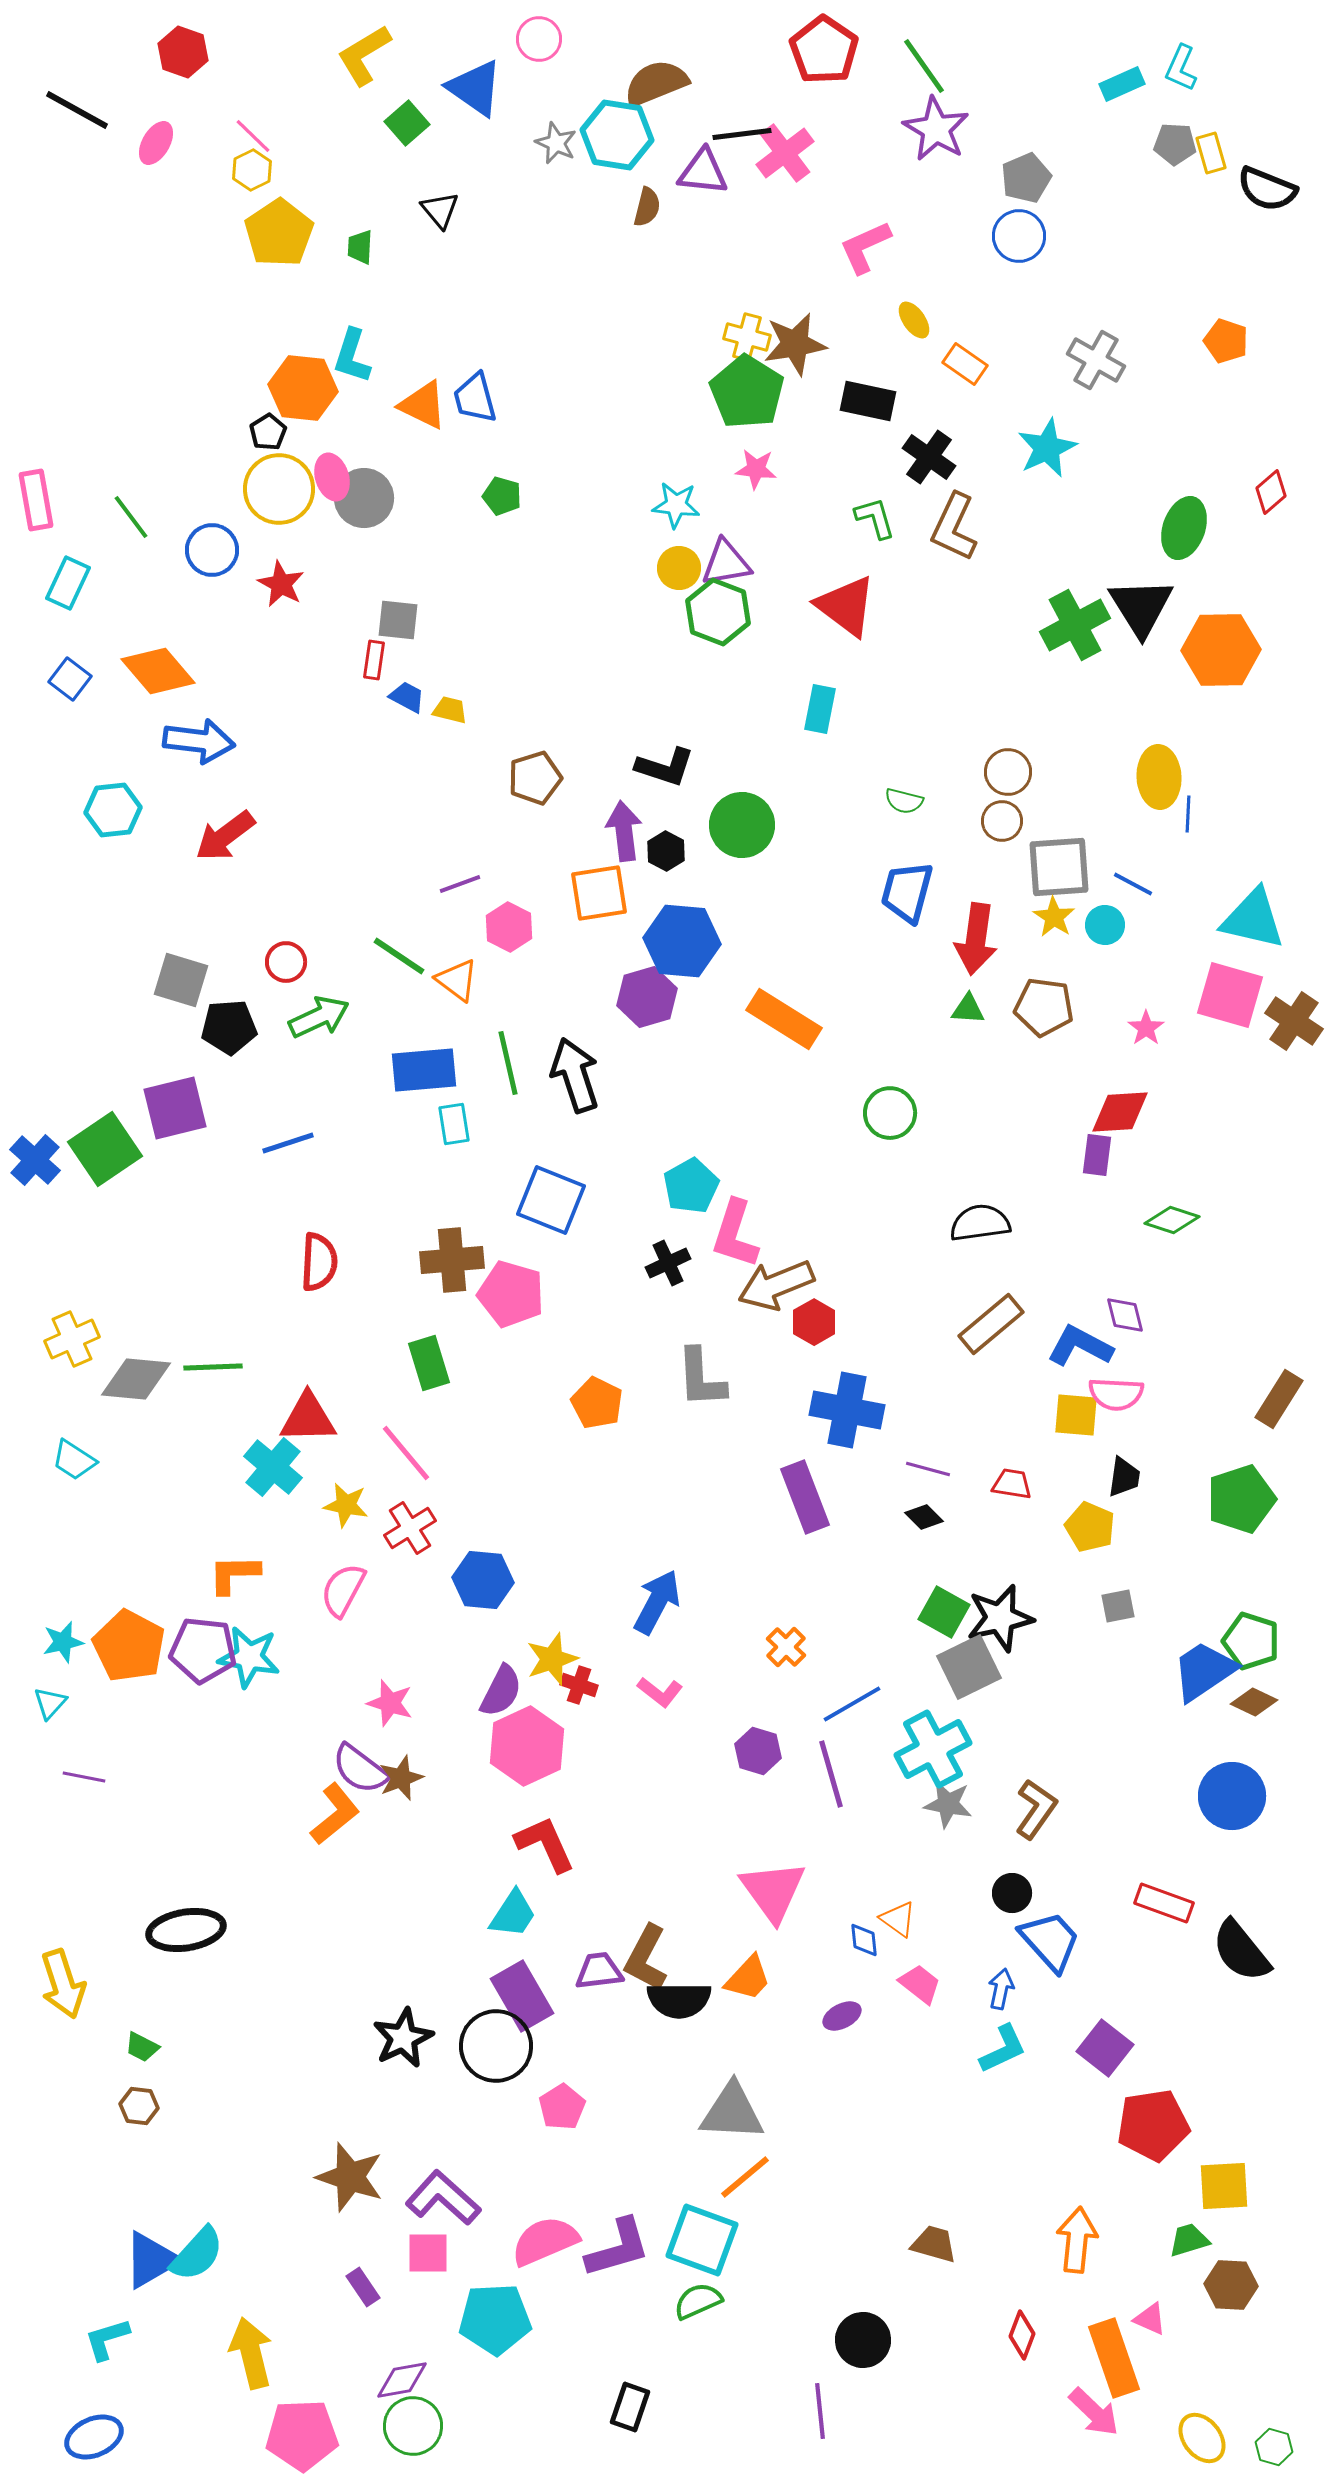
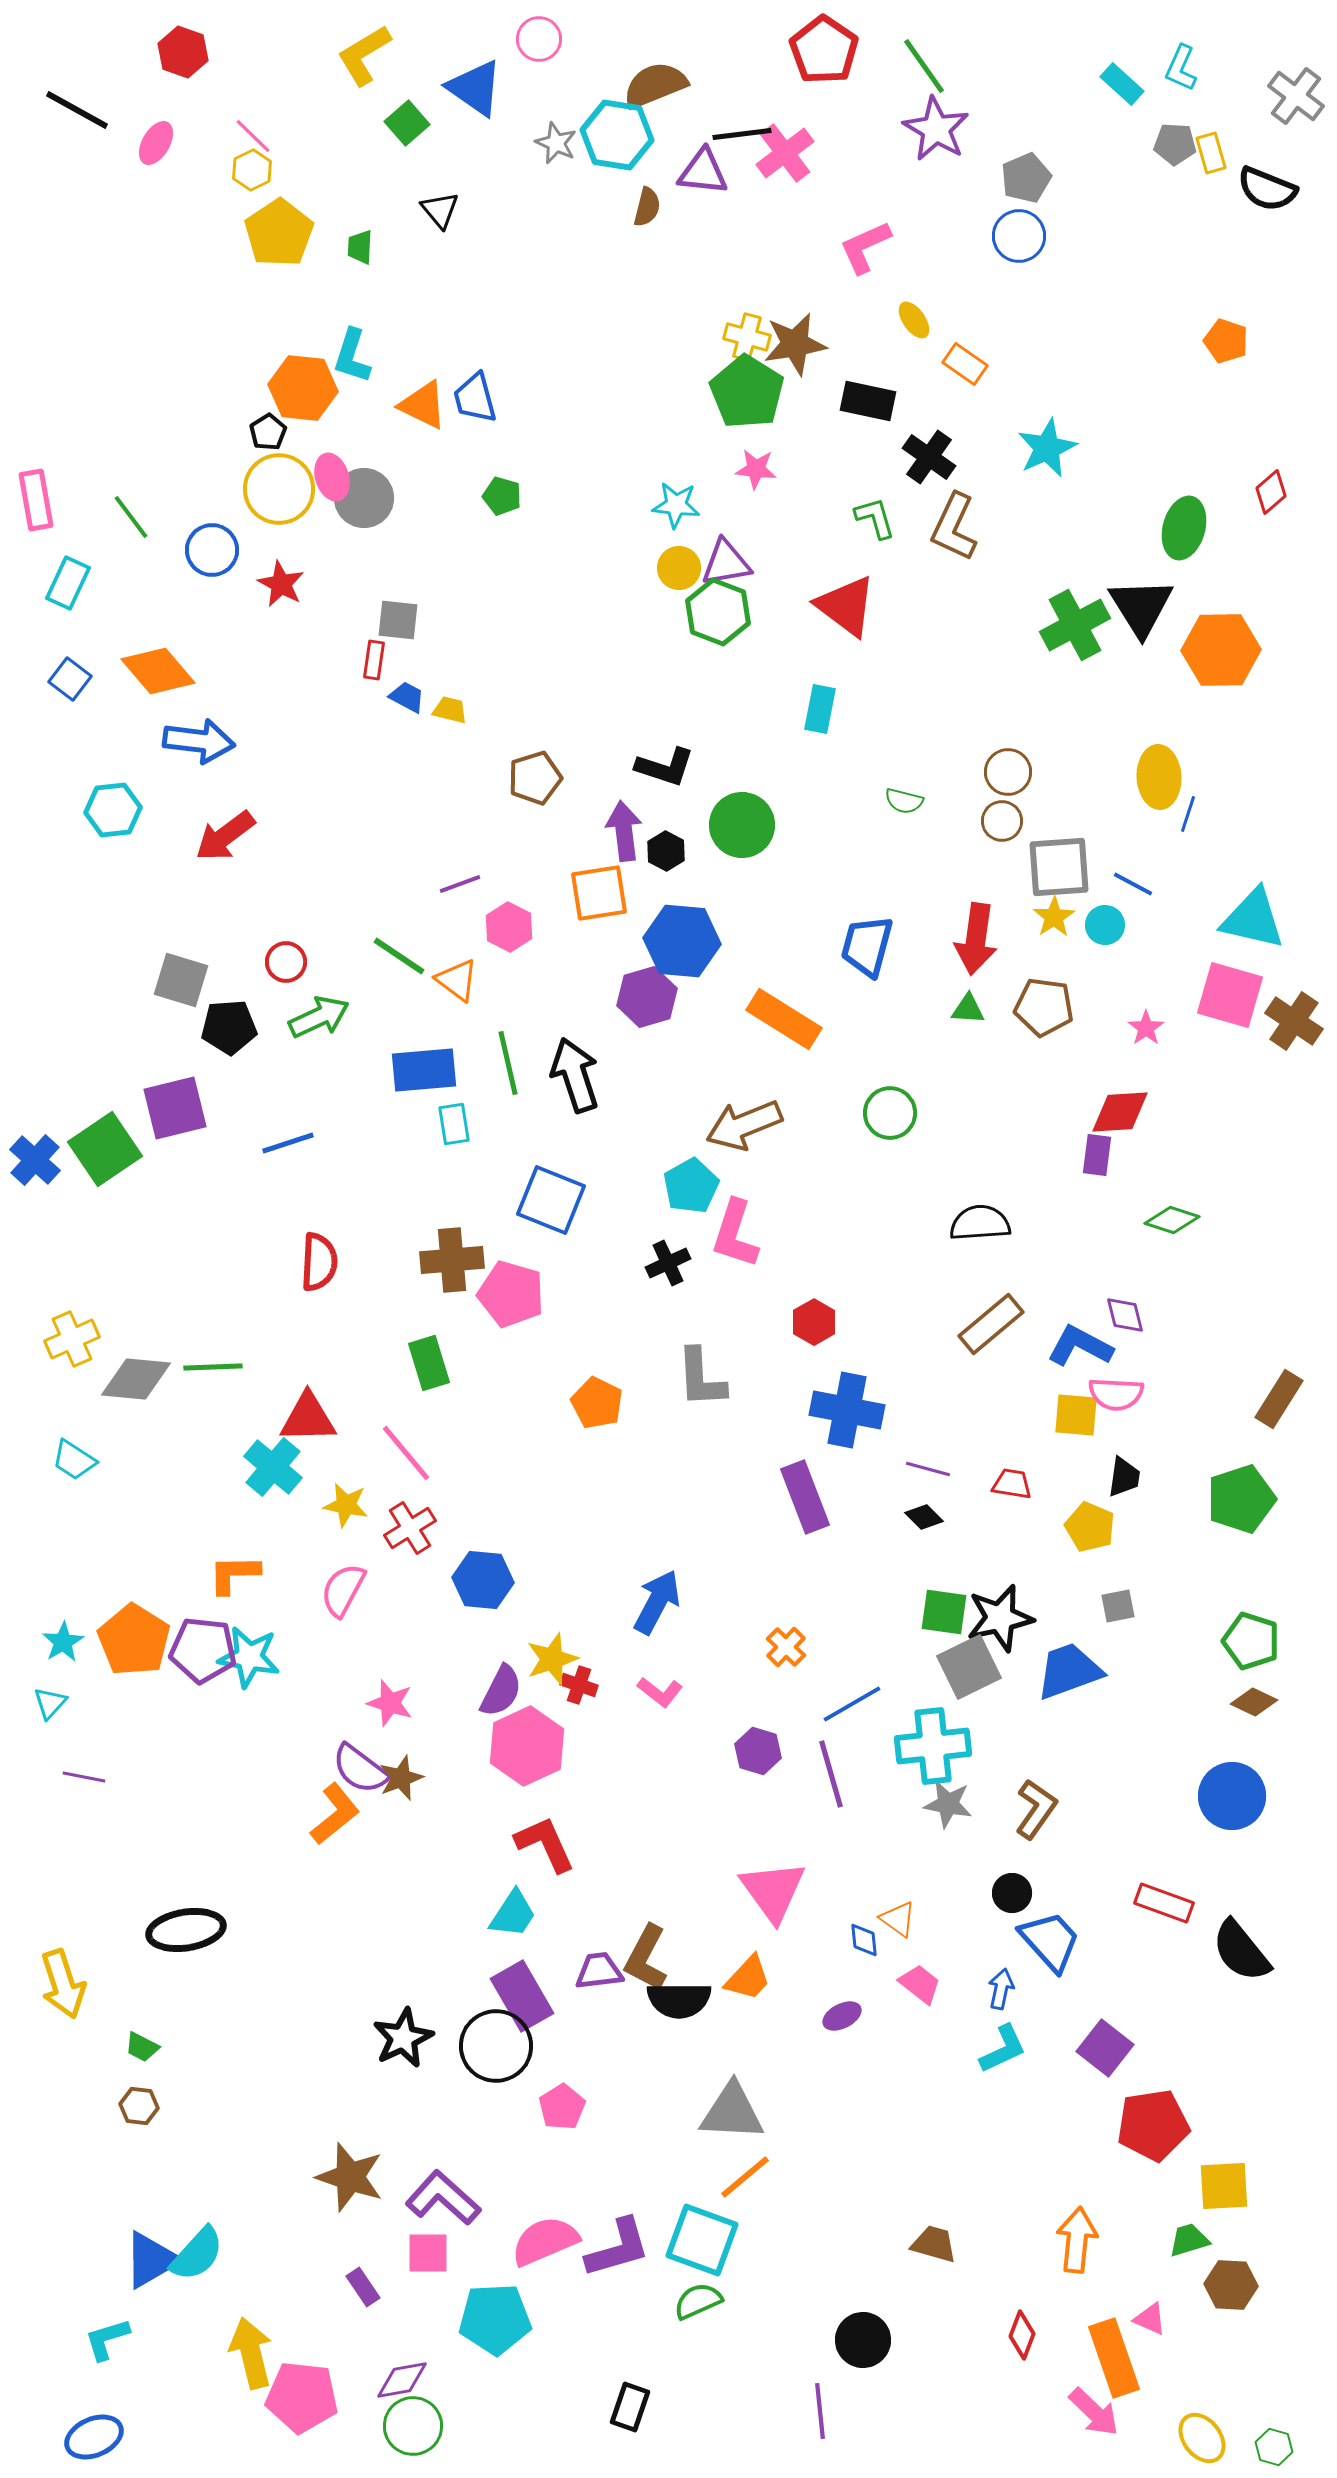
brown semicircle at (656, 83): moved 1 px left, 2 px down
cyan rectangle at (1122, 84): rotated 66 degrees clockwise
gray cross at (1096, 360): moved 200 px right, 264 px up; rotated 8 degrees clockwise
green ellipse at (1184, 528): rotated 4 degrees counterclockwise
blue line at (1188, 814): rotated 15 degrees clockwise
blue trapezoid at (907, 892): moved 40 px left, 54 px down
yellow star at (1054, 917): rotated 6 degrees clockwise
black semicircle at (980, 1223): rotated 4 degrees clockwise
brown arrow at (776, 1285): moved 32 px left, 160 px up
green square at (944, 1612): rotated 21 degrees counterclockwise
cyan star at (63, 1642): rotated 18 degrees counterclockwise
orange pentagon at (129, 1646): moved 5 px right, 6 px up; rotated 4 degrees clockwise
blue trapezoid at (1204, 1671): moved 135 px left; rotated 14 degrees clockwise
cyan cross at (933, 1749): moved 3 px up; rotated 22 degrees clockwise
pink pentagon at (302, 2435): moved 38 px up; rotated 8 degrees clockwise
